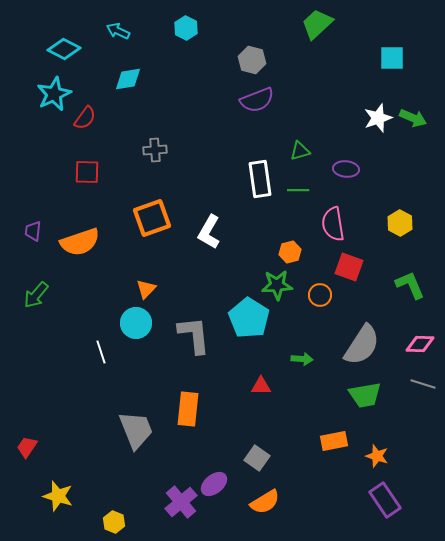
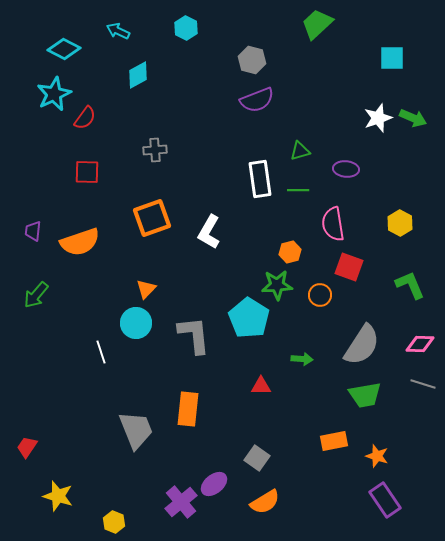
cyan diamond at (128, 79): moved 10 px right, 4 px up; rotated 20 degrees counterclockwise
